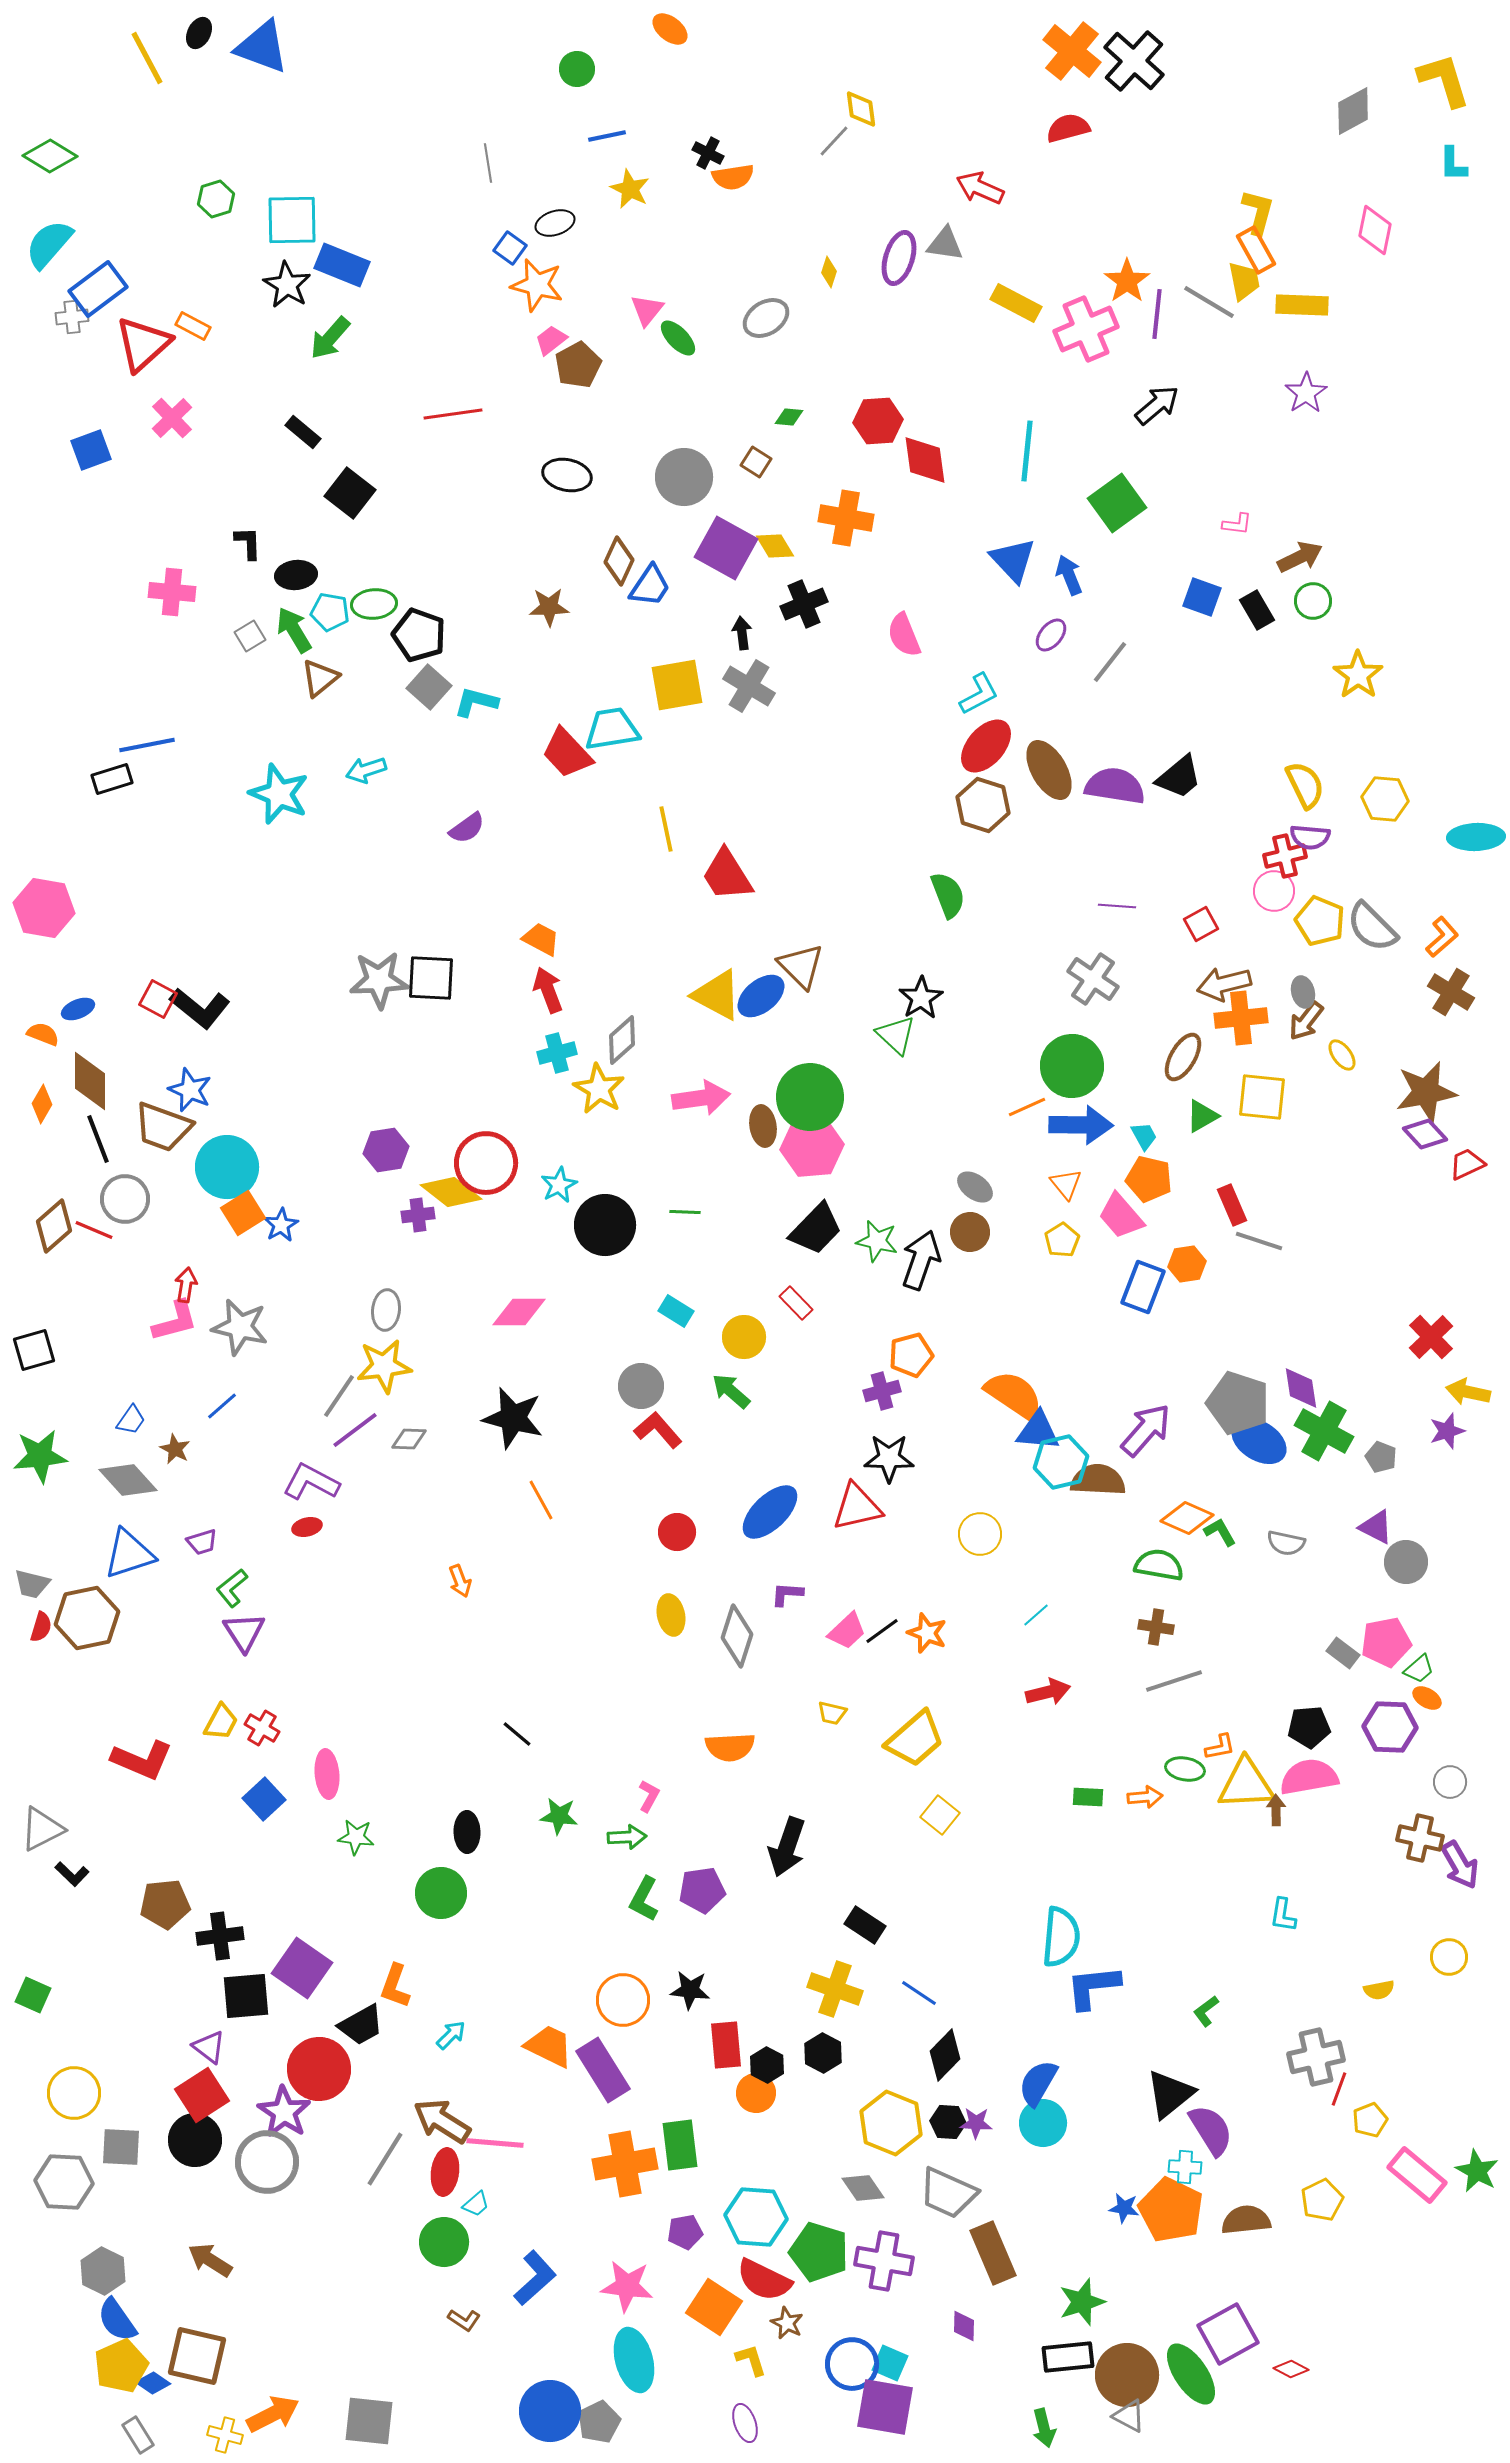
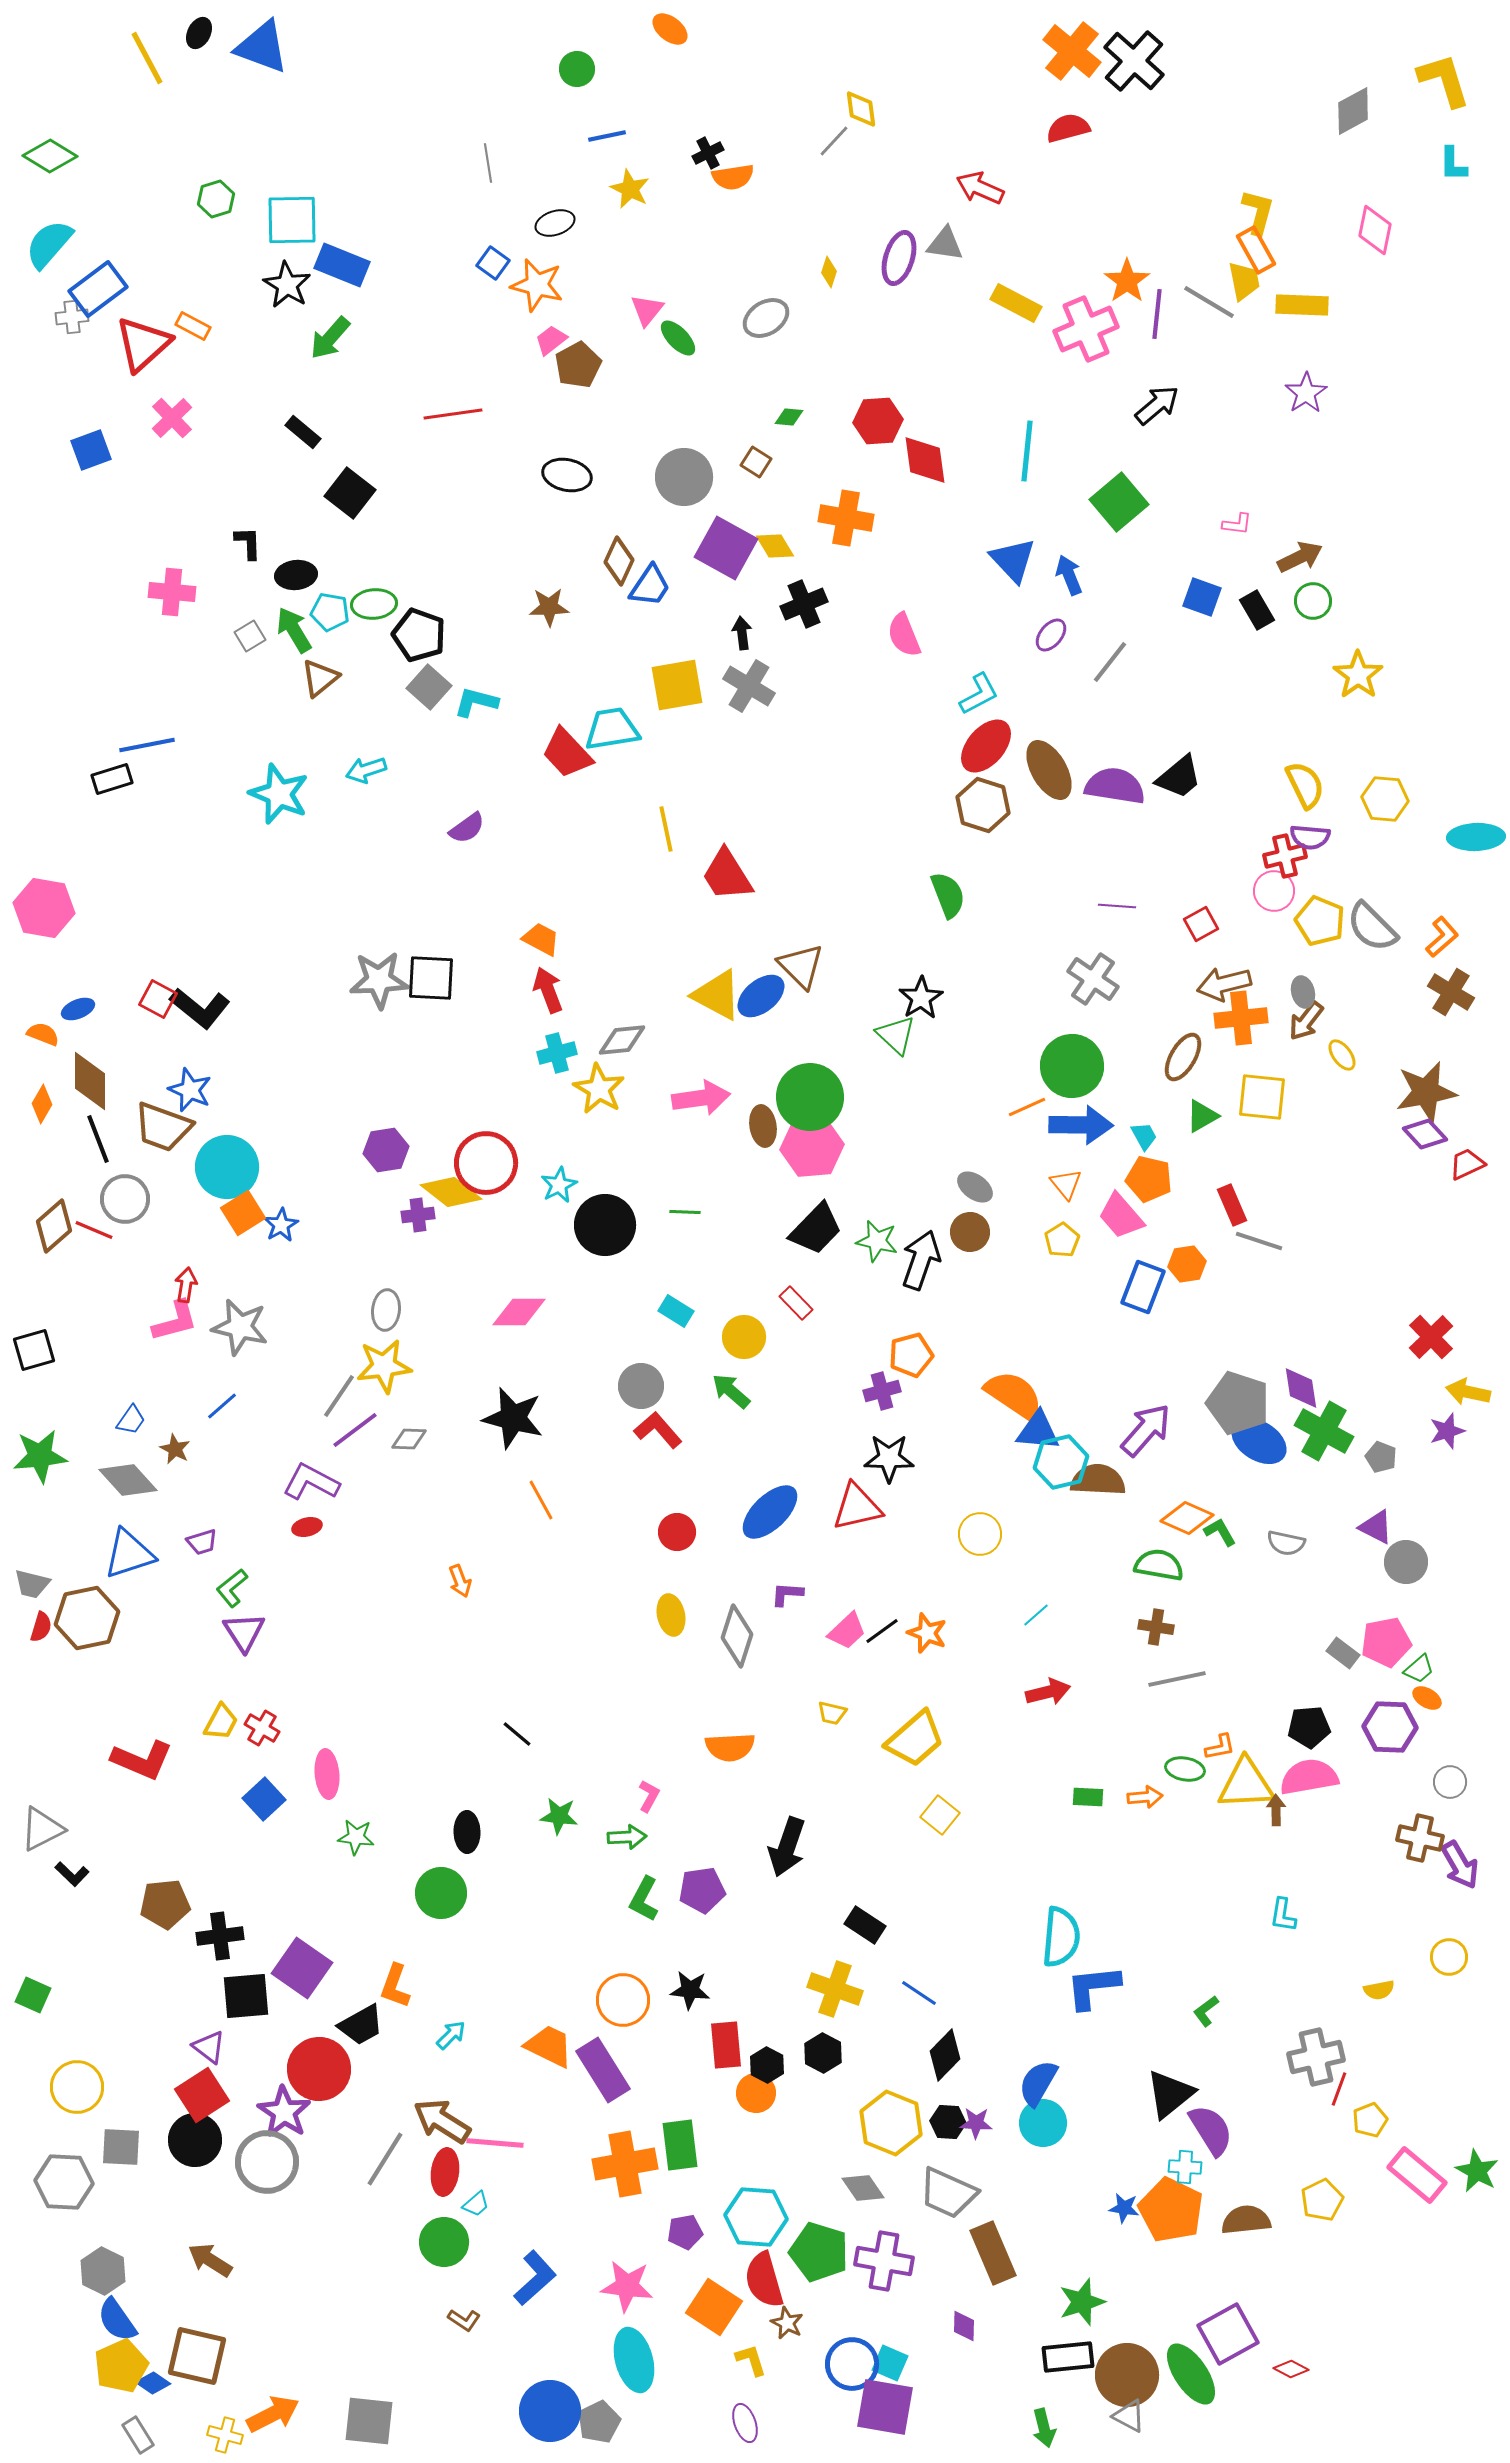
black cross at (708, 153): rotated 36 degrees clockwise
blue square at (510, 248): moved 17 px left, 15 px down
green square at (1117, 503): moved 2 px right, 1 px up; rotated 4 degrees counterclockwise
gray diamond at (622, 1040): rotated 36 degrees clockwise
gray line at (1174, 1681): moved 3 px right, 2 px up; rotated 6 degrees clockwise
yellow circle at (74, 2093): moved 3 px right, 6 px up
red semicircle at (764, 2280): rotated 48 degrees clockwise
